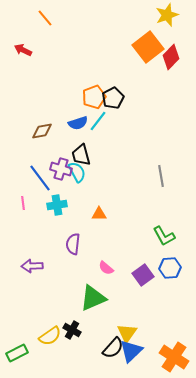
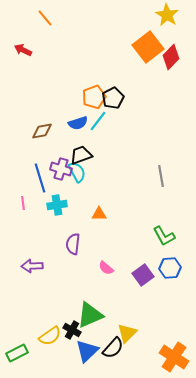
yellow star: rotated 20 degrees counterclockwise
black trapezoid: rotated 85 degrees clockwise
blue line: rotated 20 degrees clockwise
green triangle: moved 3 px left, 17 px down
yellow triangle: rotated 10 degrees clockwise
blue triangle: moved 44 px left
